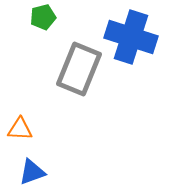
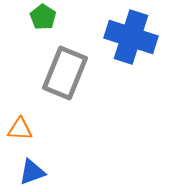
green pentagon: rotated 25 degrees counterclockwise
gray rectangle: moved 14 px left, 4 px down
